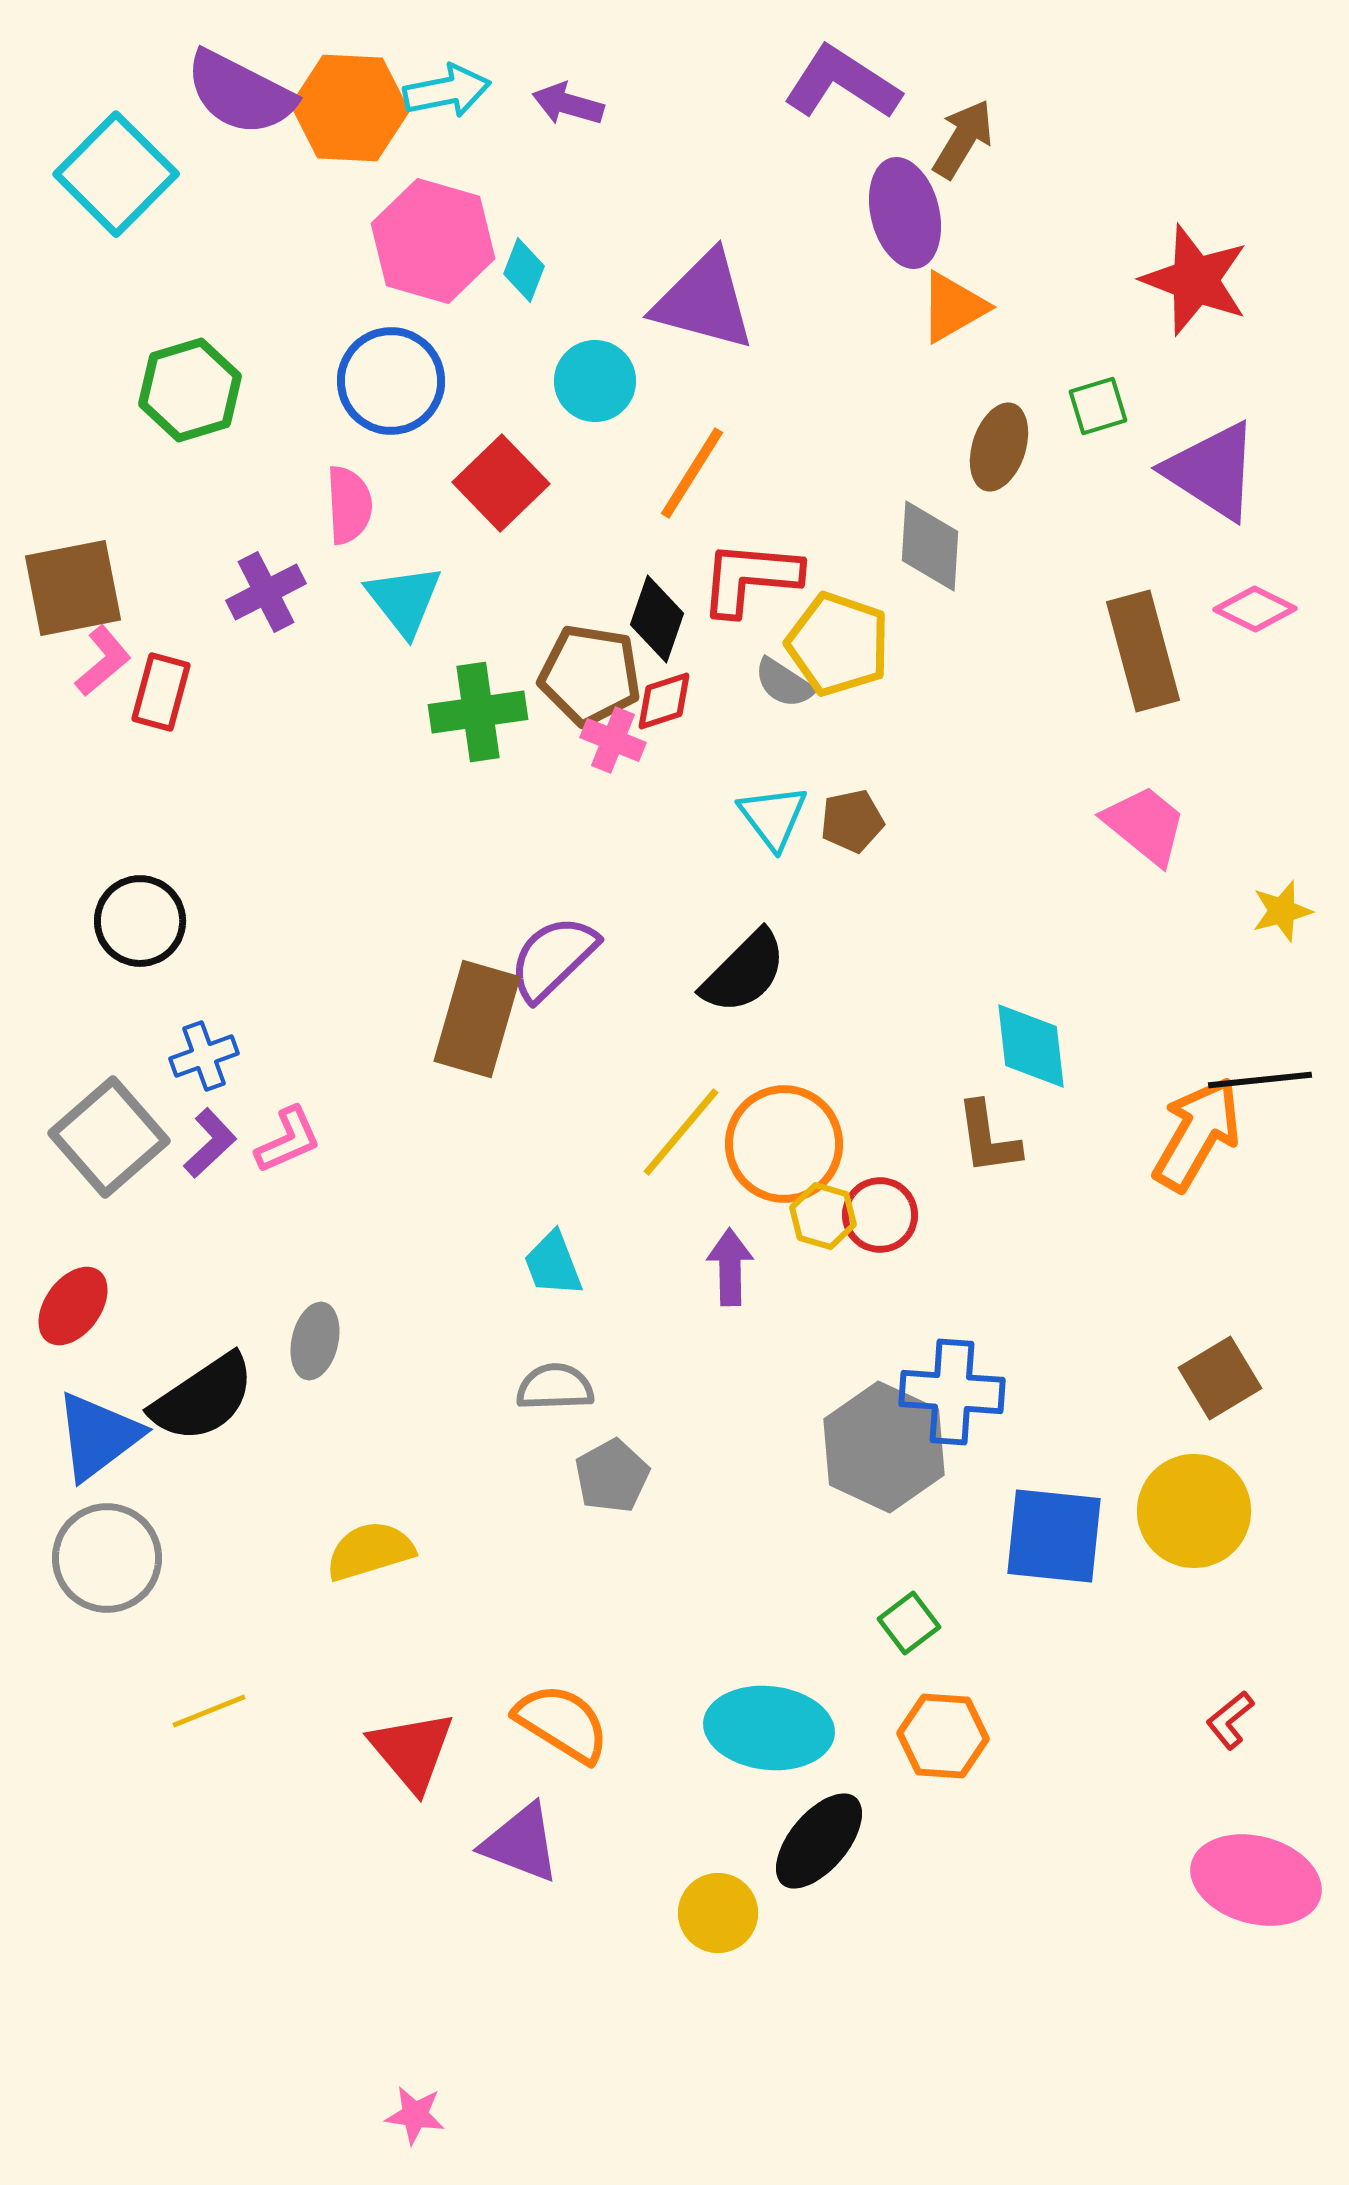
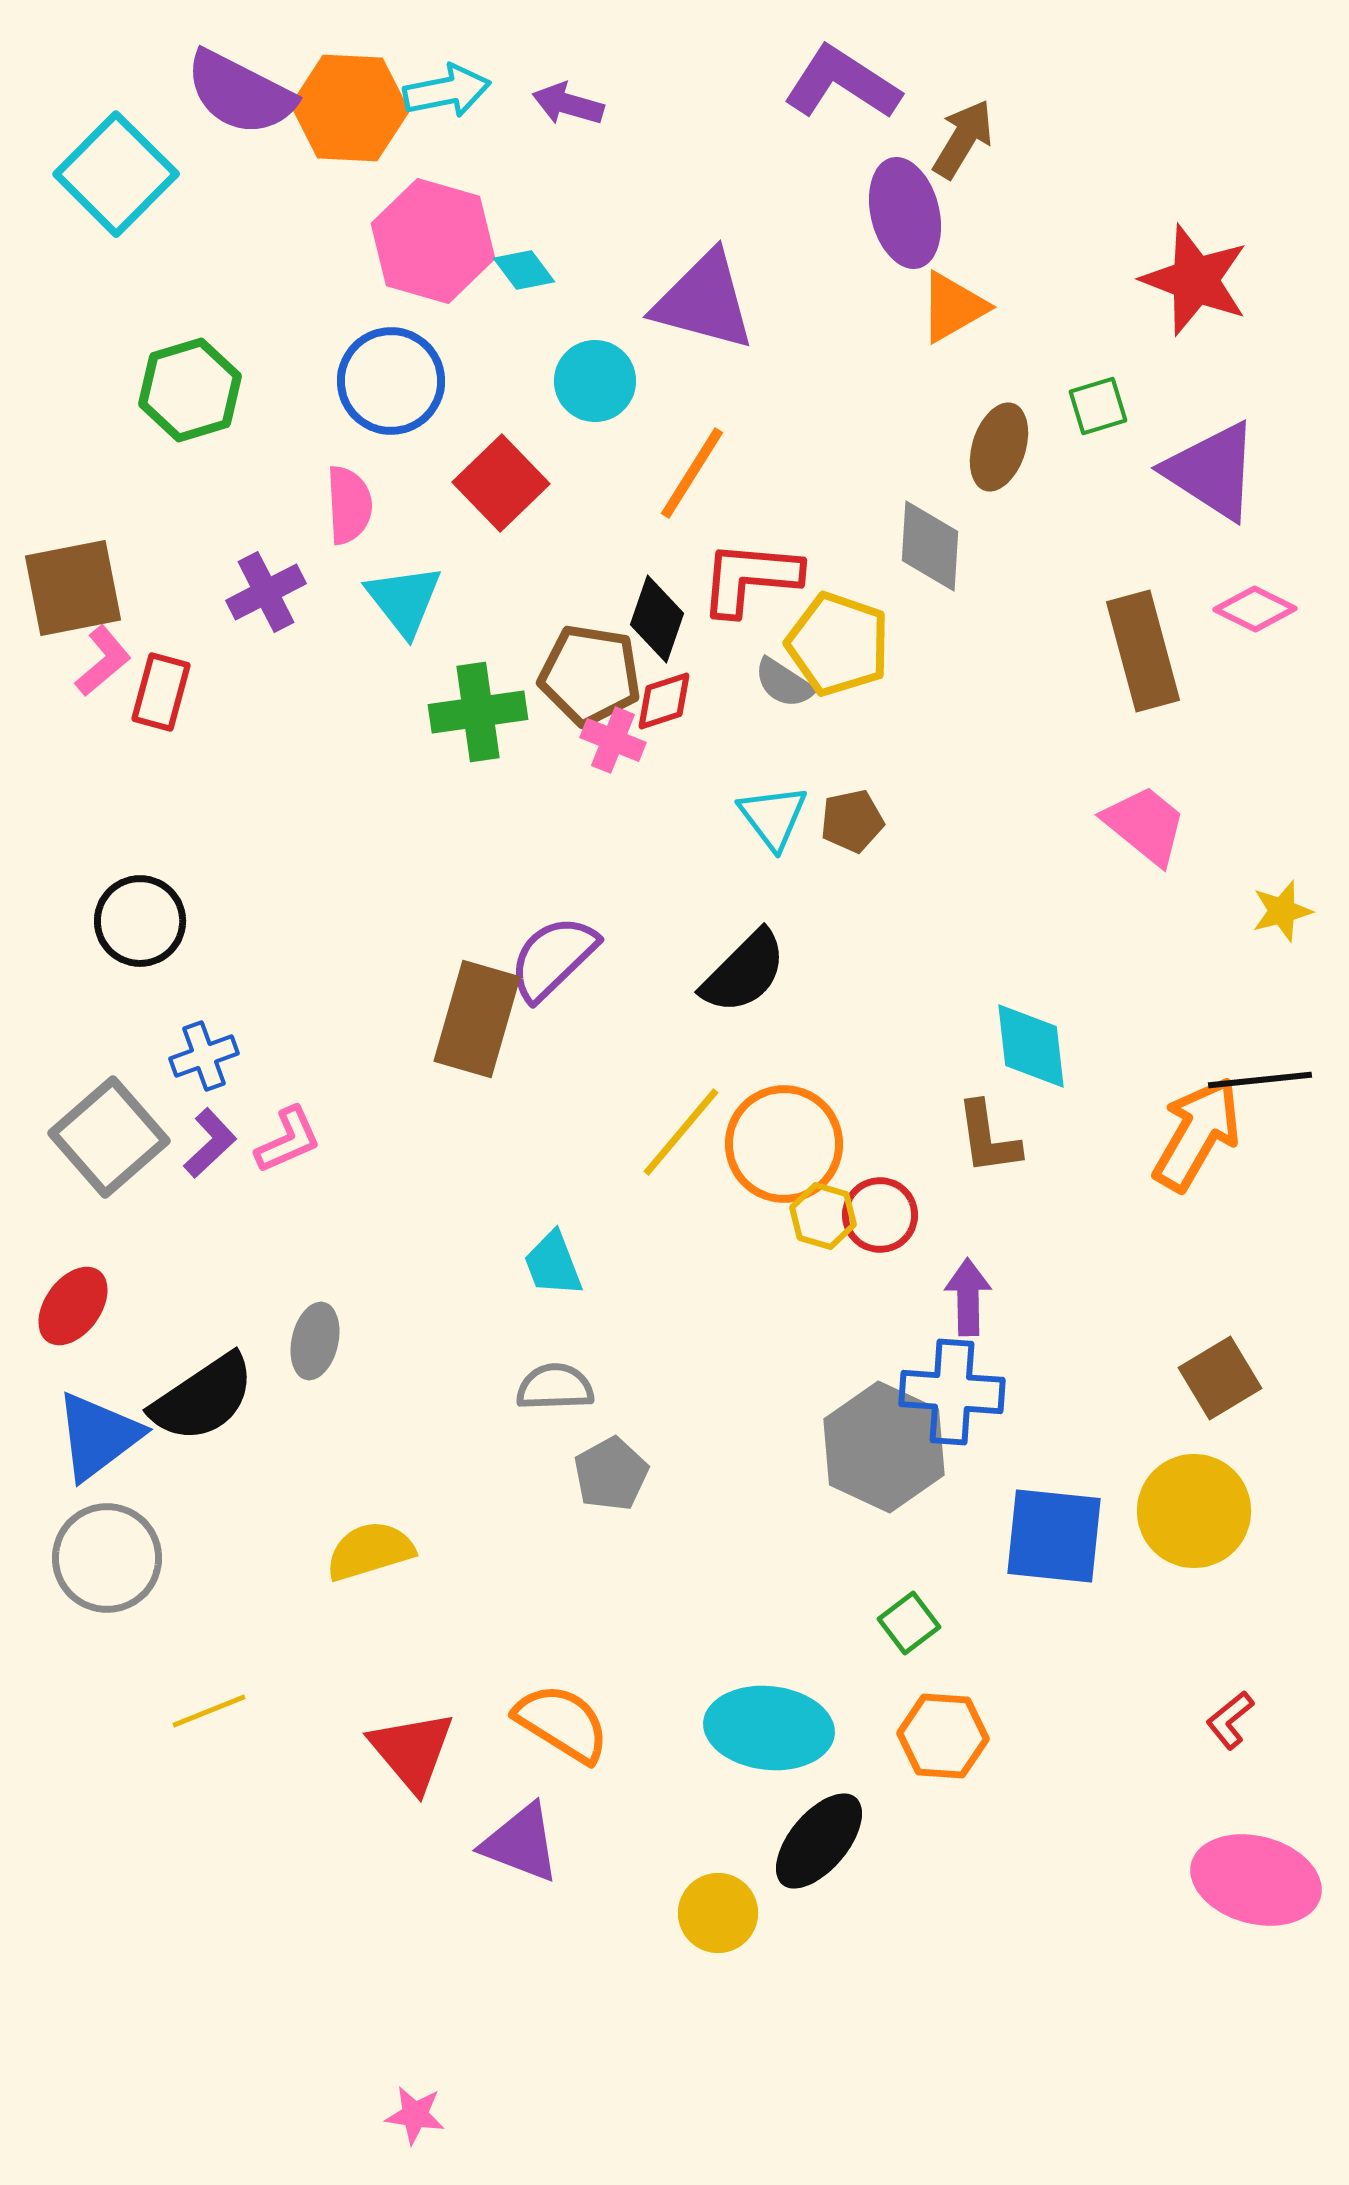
cyan diamond at (524, 270): rotated 58 degrees counterclockwise
purple arrow at (730, 1267): moved 238 px right, 30 px down
gray pentagon at (612, 1476): moved 1 px left, 2 px up
